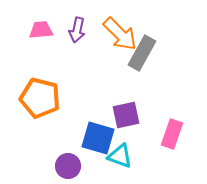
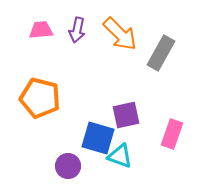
gray rectangle: moved 19 px right
